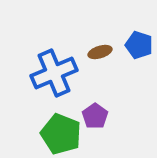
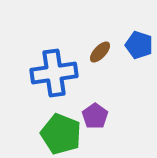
brown ellipse: rotated 30 degrees counterclockwise
blue cross: rotated 15 degrees clockwise
